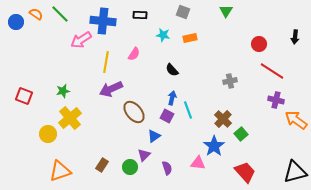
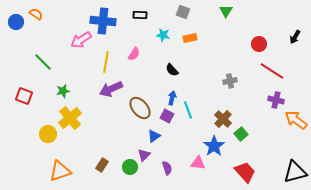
green line: moved 17 px left, 48 px down
black arrow: rotated 24 degrees clockwise
brown ellipse: moved 6 px right, 4 px up
